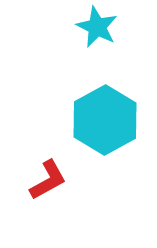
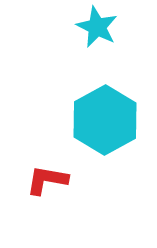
red L-shape: moved 1 px left; rotated 141 degrees counterclockwise
